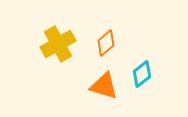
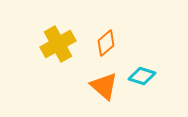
cyan diamond: moved 2 px down; rotated 56 degrees clockwise
orange triangle: rotated 24 degrees clockwise
